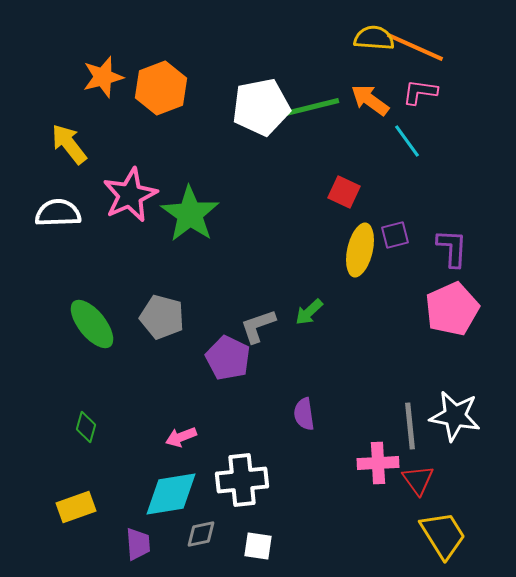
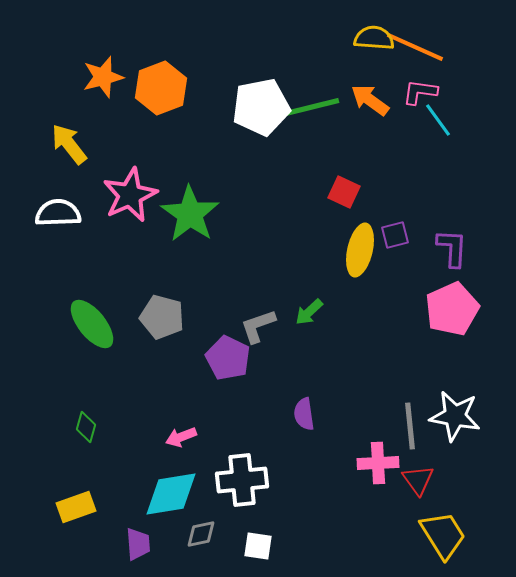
cyan line: moved 31 px right, 21 px up
